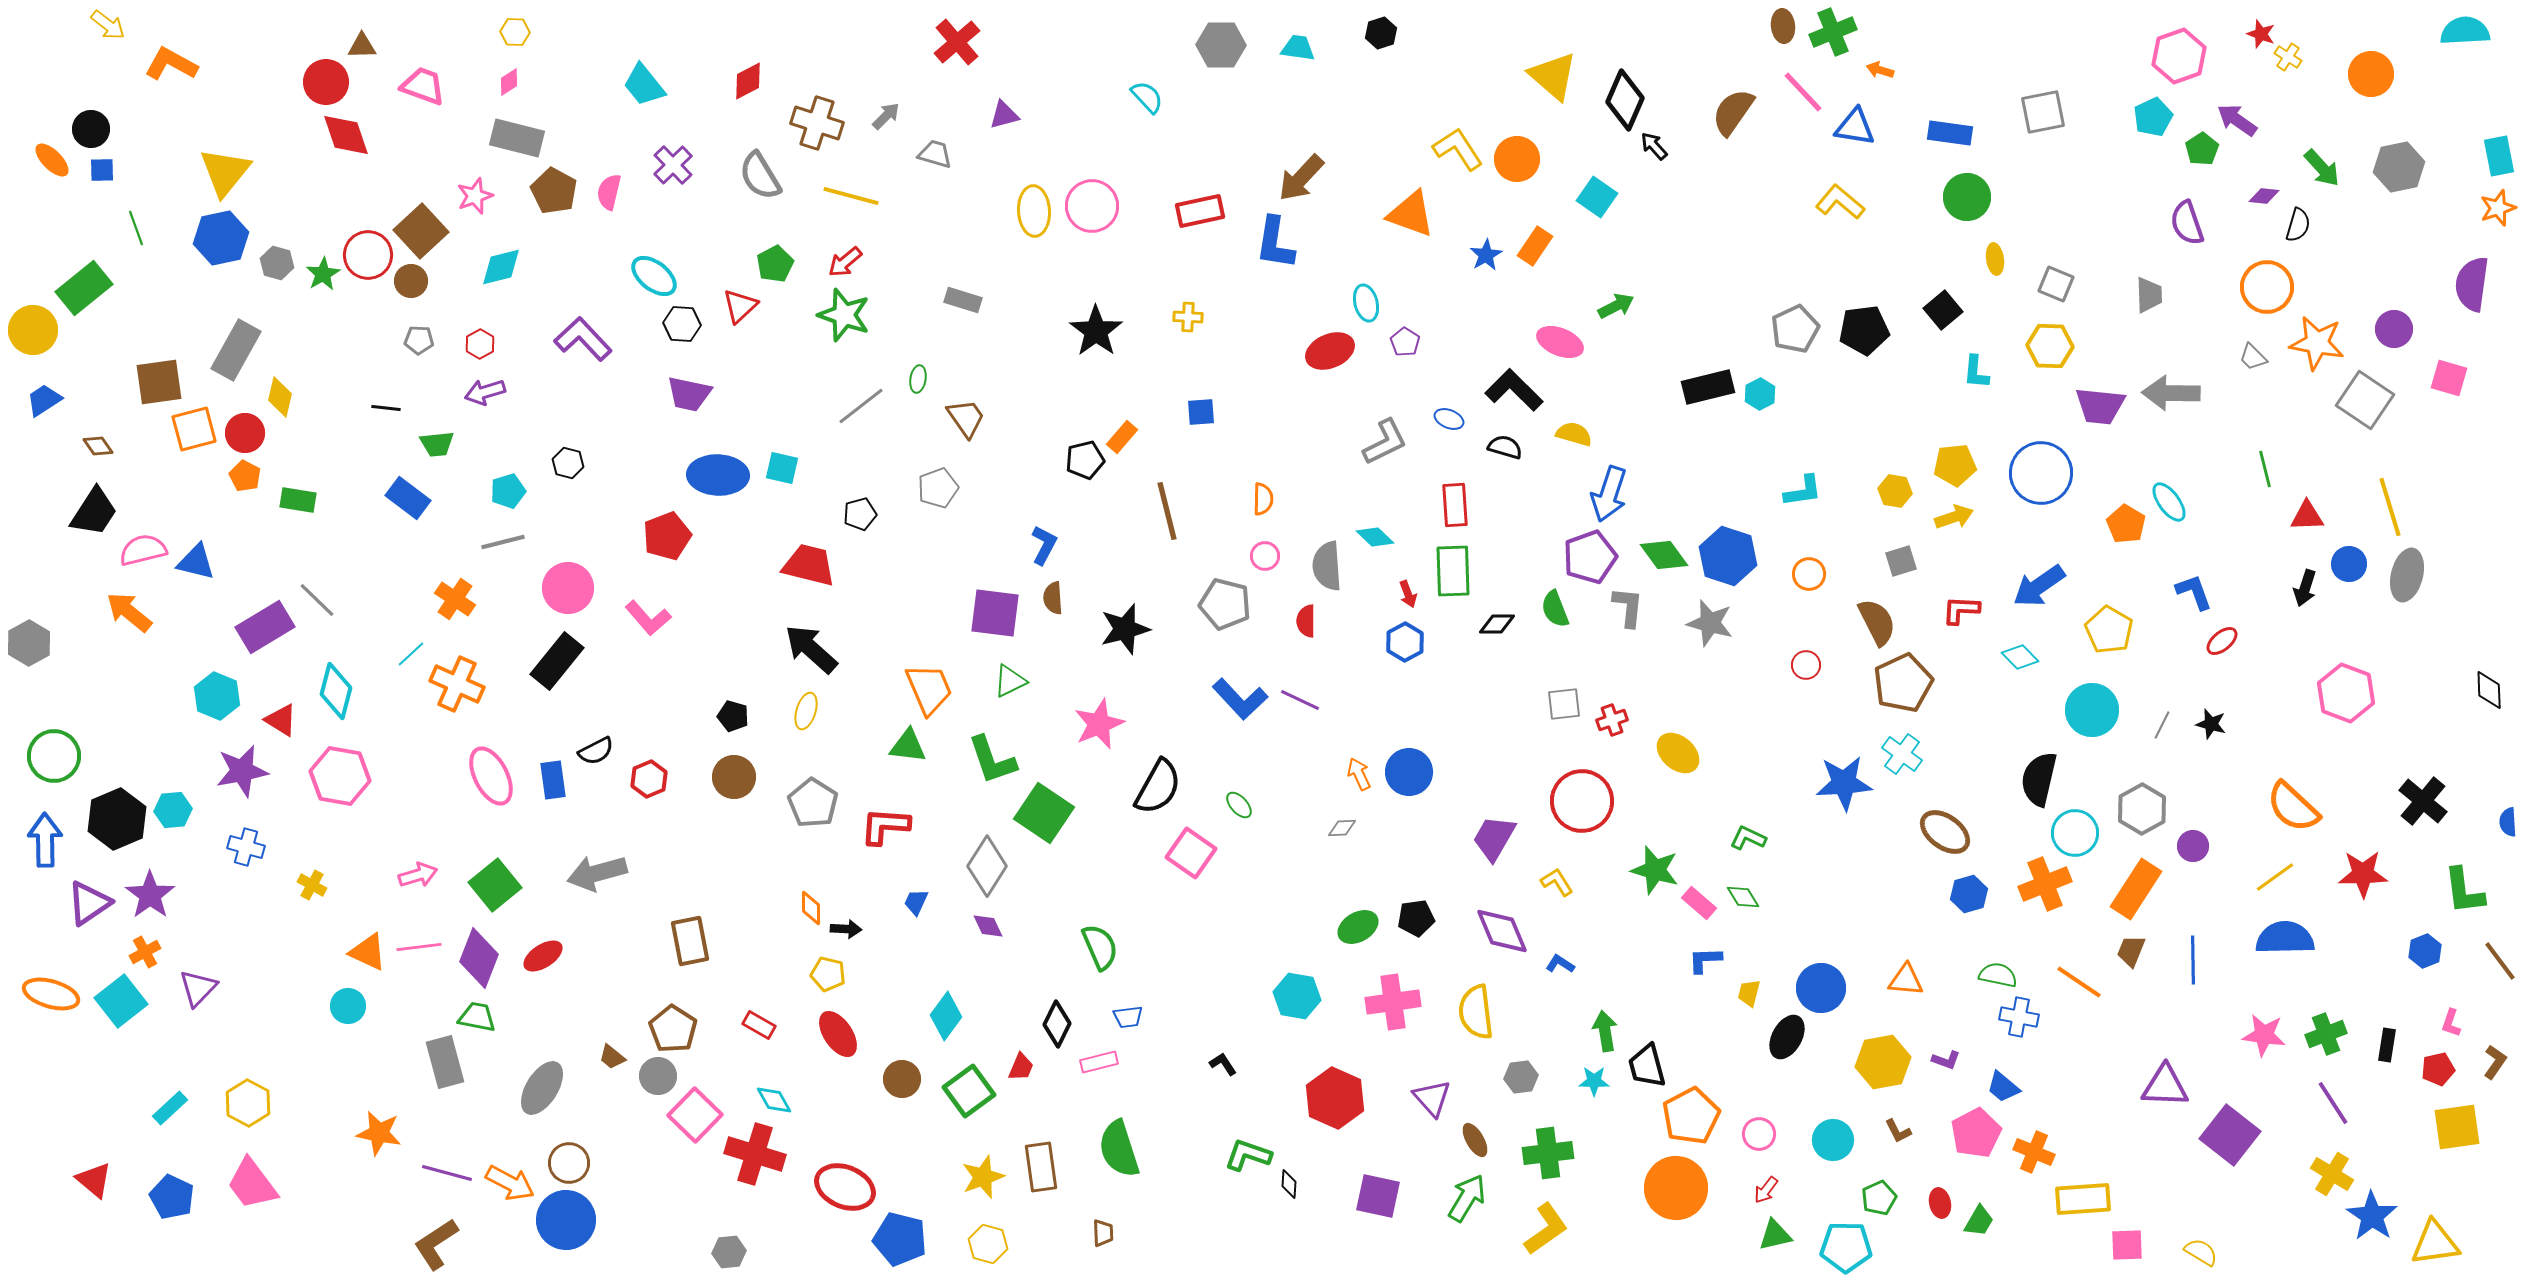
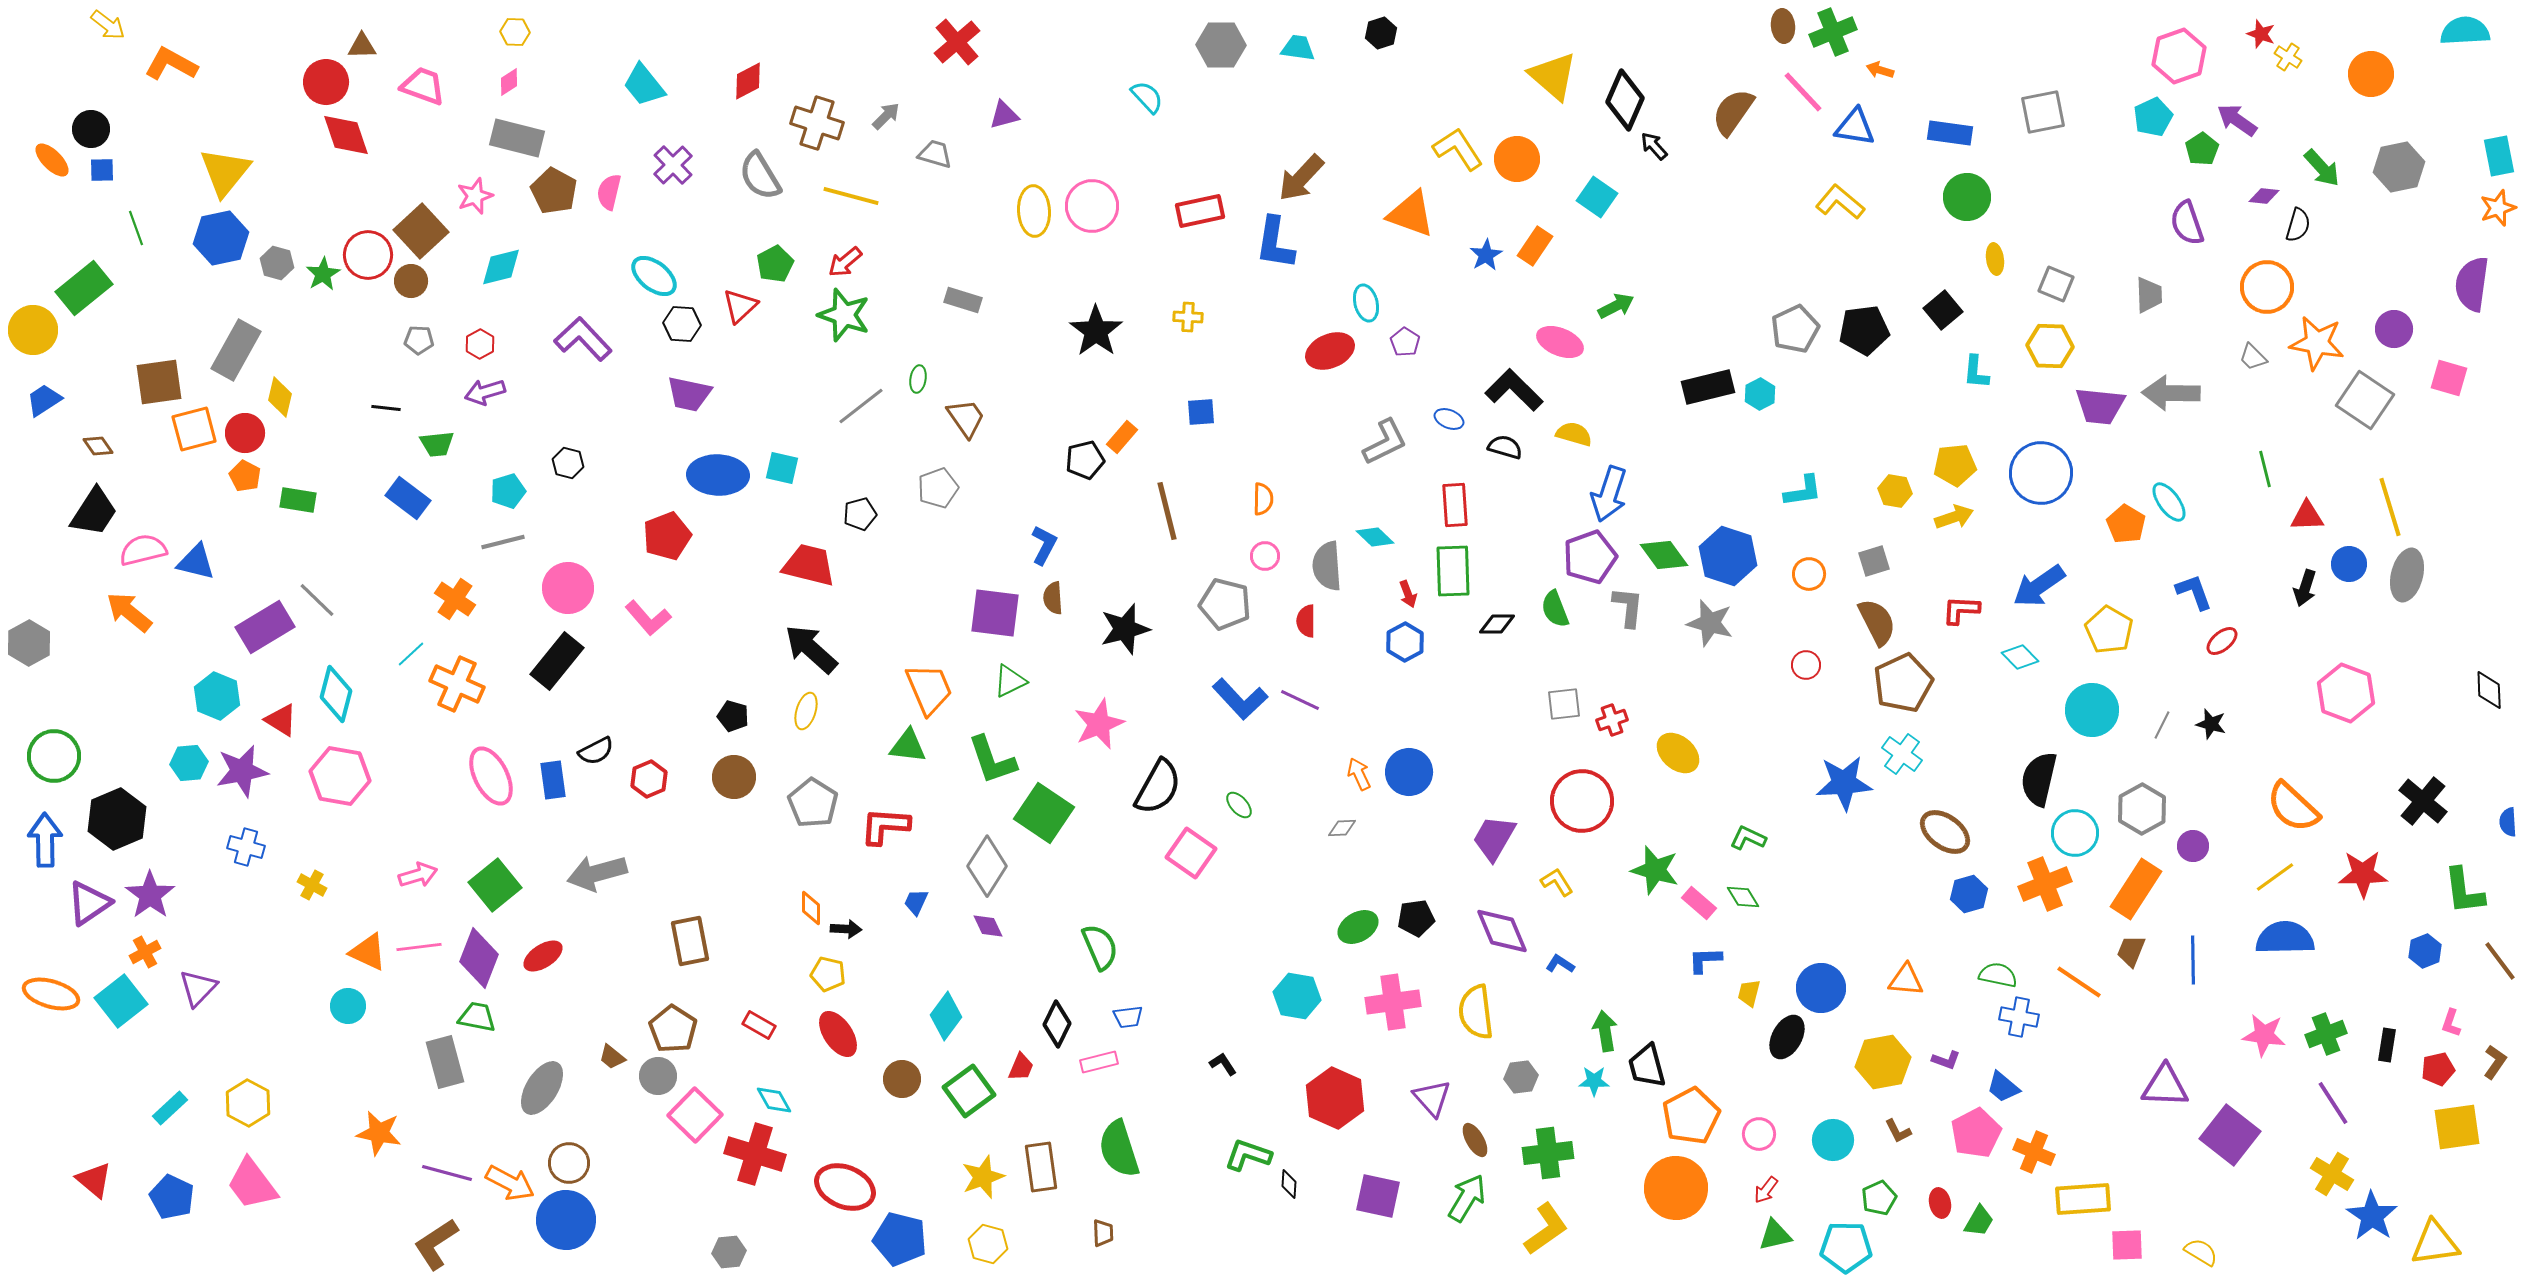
gray square at (1901, 561): moved 27 px left
cyan diamond at (336, 691): moved 3 px down
cyan hexagon at (173, 810): moved 16 px right, 47 px up
